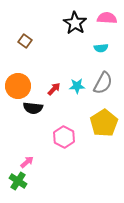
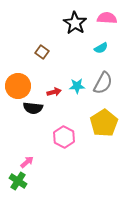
brown square: moved 17 px right, 11 px down
cyan semicircle: rotated 24 degrees counterclockwise
red arrow: moved 3 px down; rotated 32 degrees clockwise
